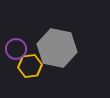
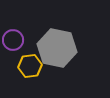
purple circle: moved 3 px left, 9 px up
